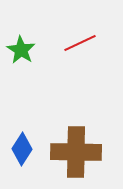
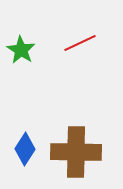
blue diamond: moved 3 px right
